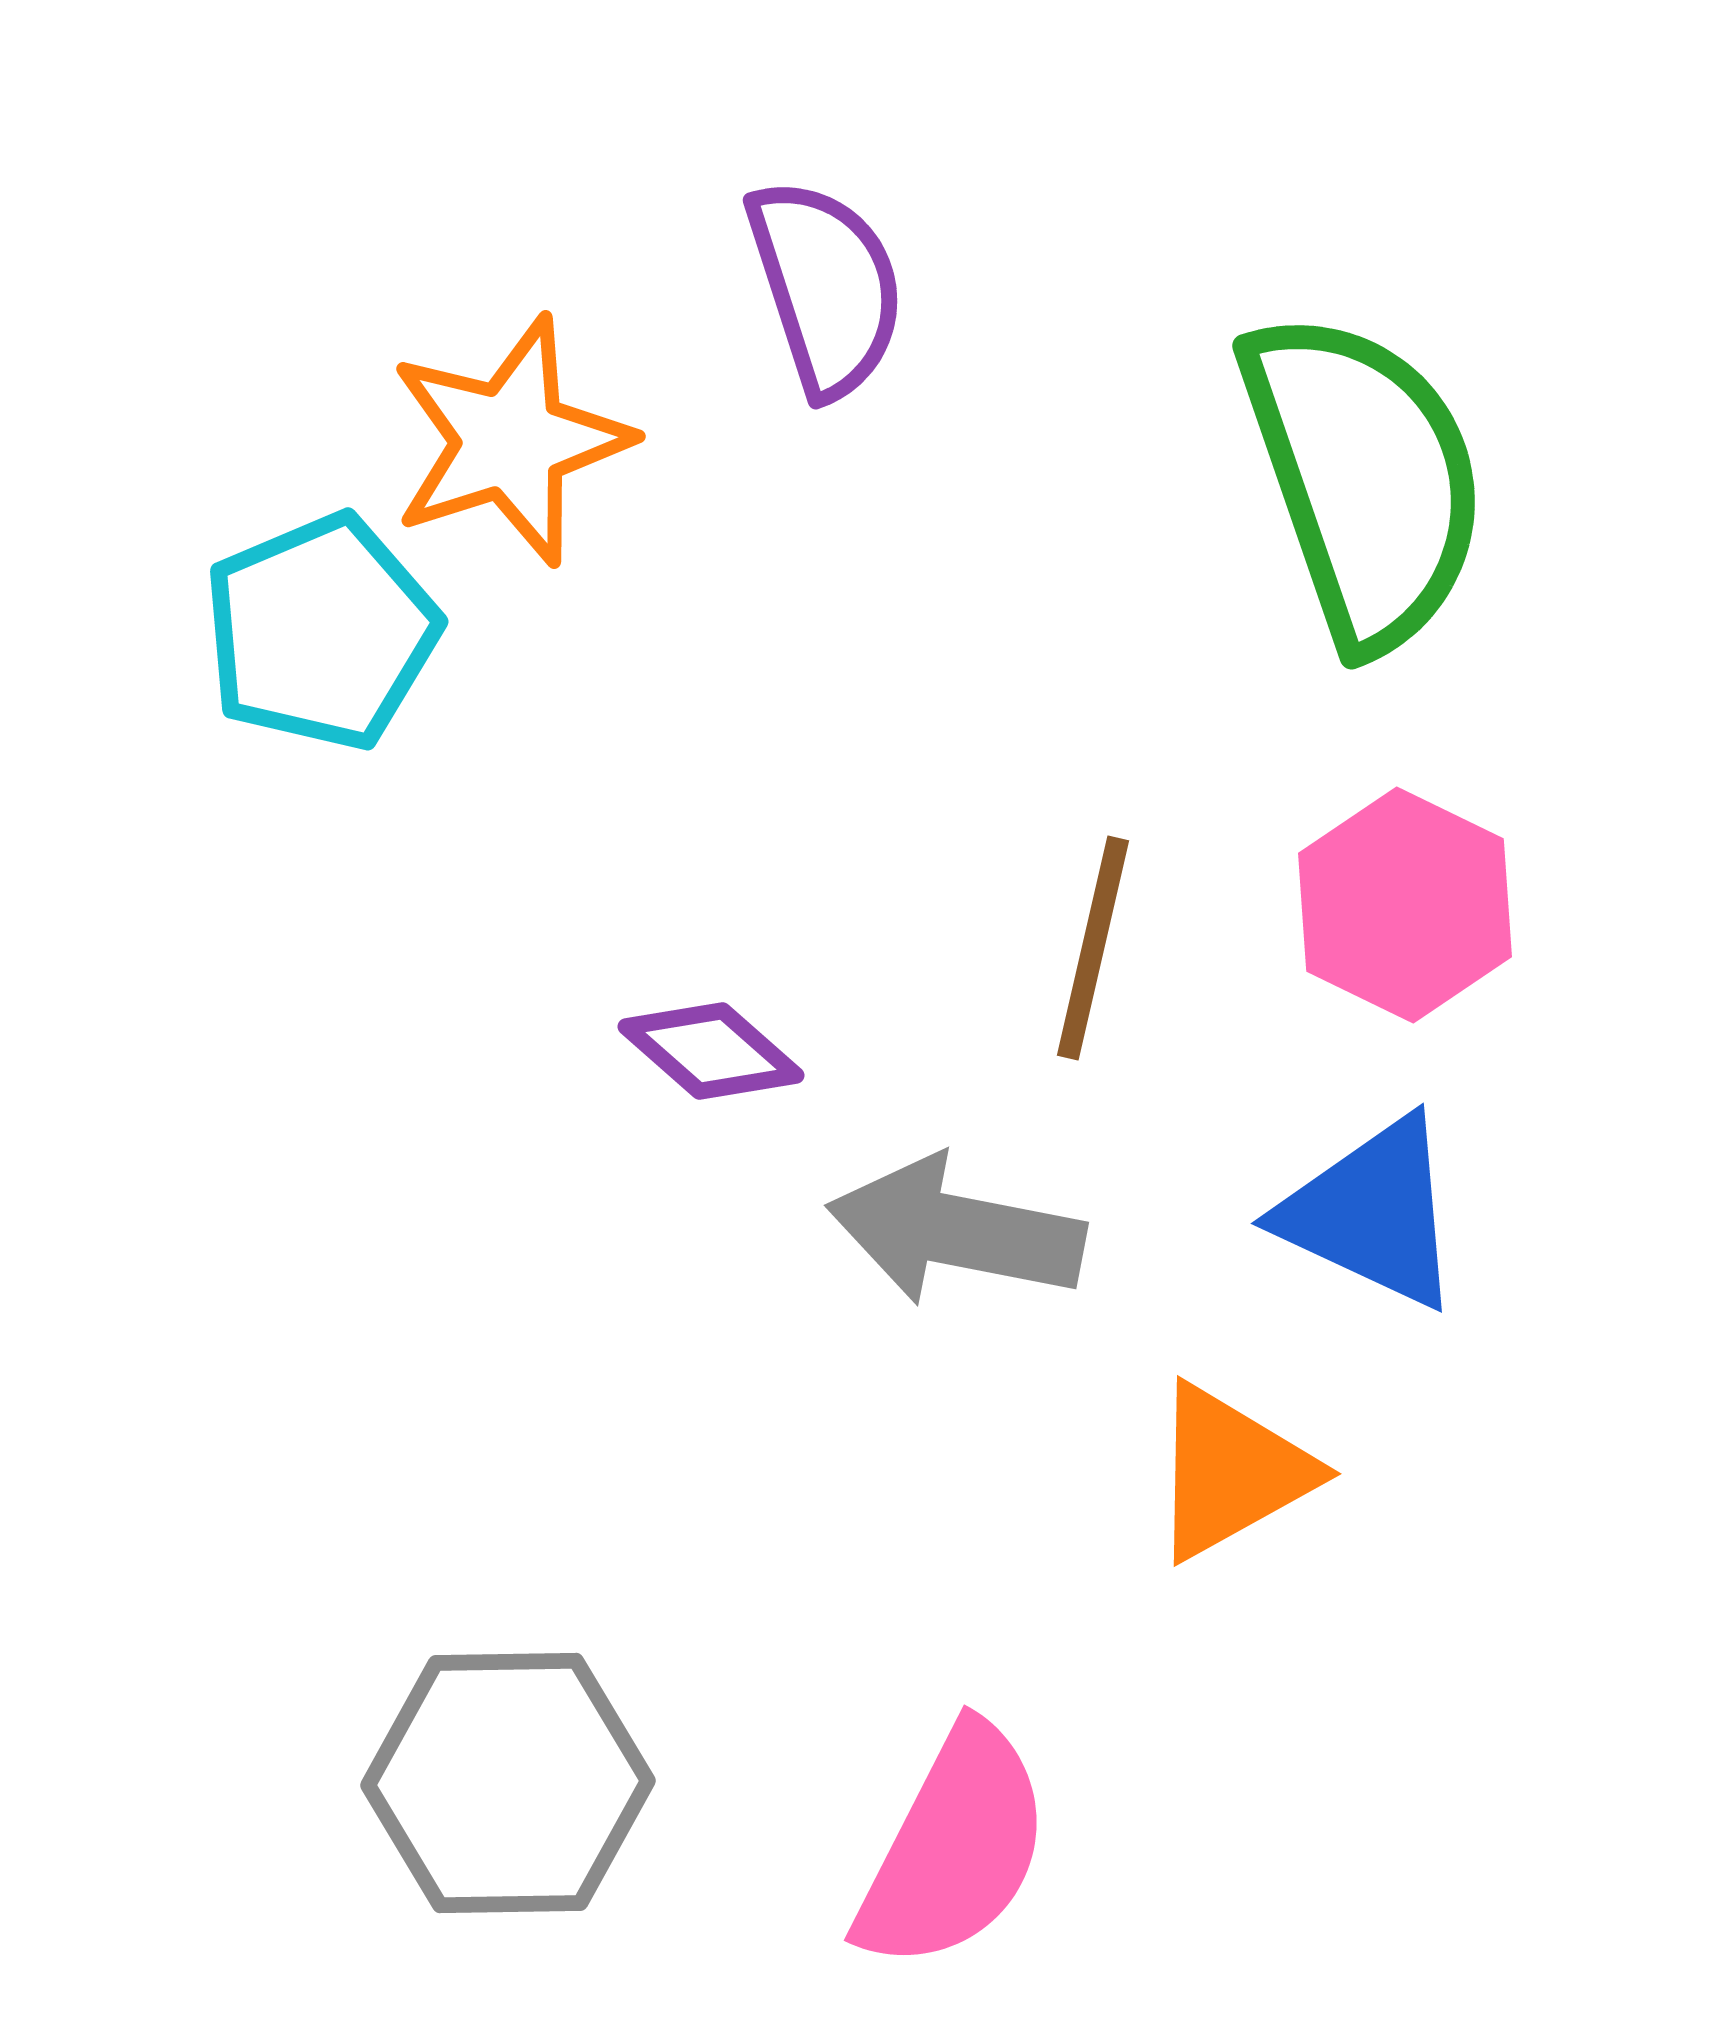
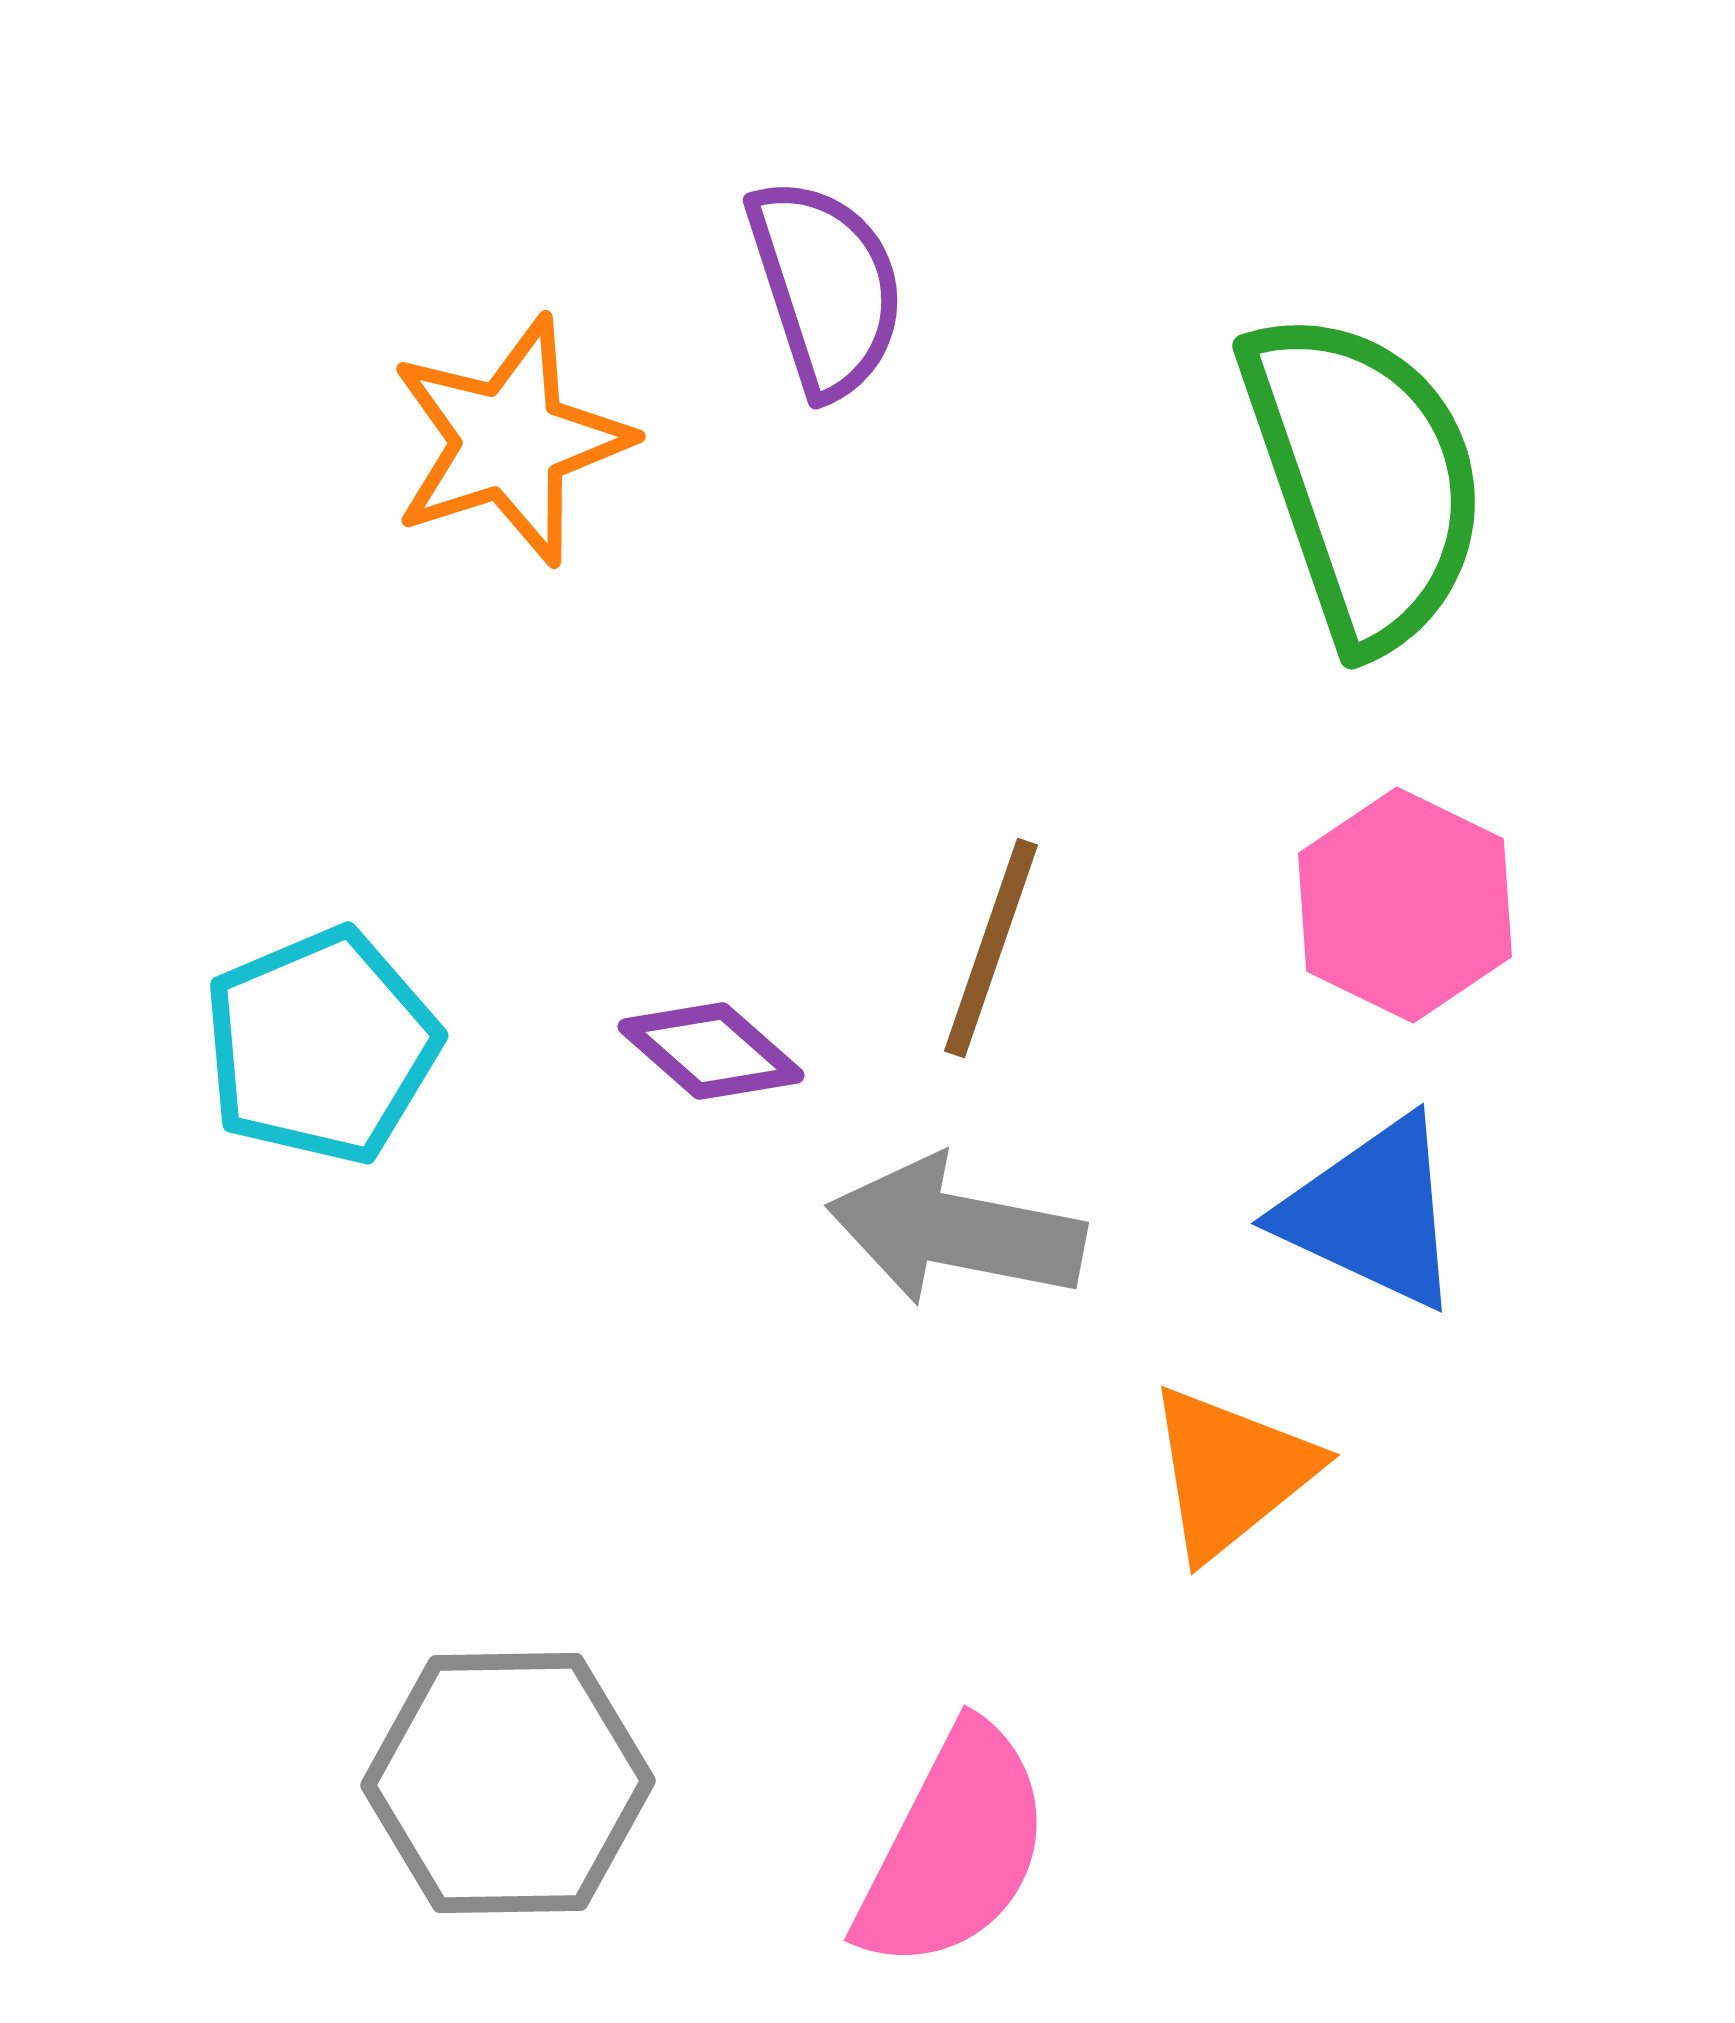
cyan pentagon: moved 414 px down
brown line: moved 102 px left; rotated 6 degrees clockwise
orange triangle: rotated 10 degrees counterclockwise
